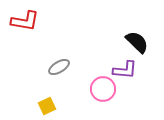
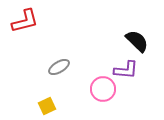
red L-shape: rotated 24 degrees counterclockwise
black semicircle: moved 1 px up
purple L-shape: moved 1 px right
